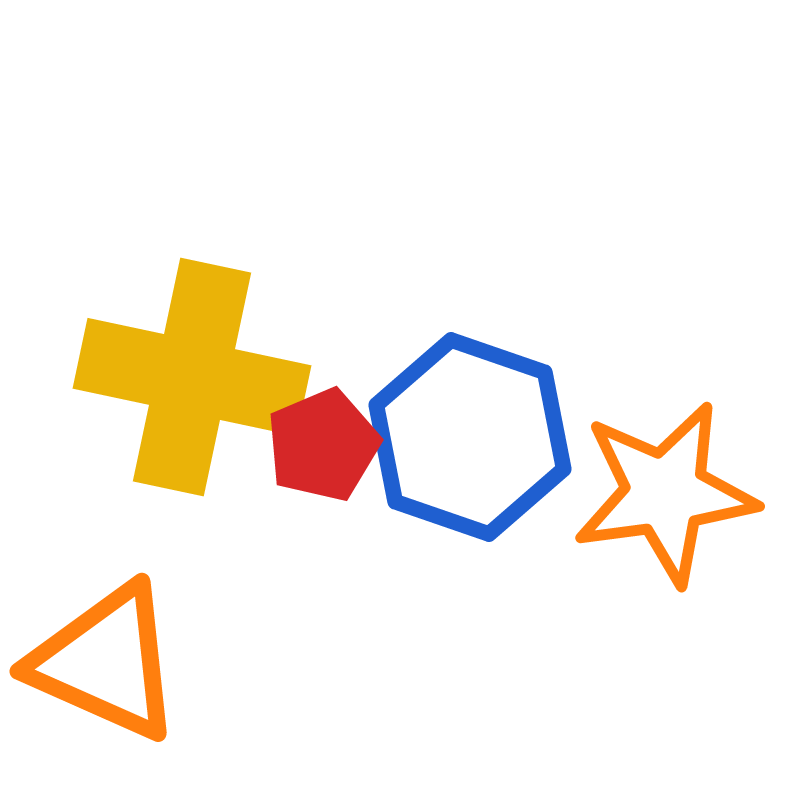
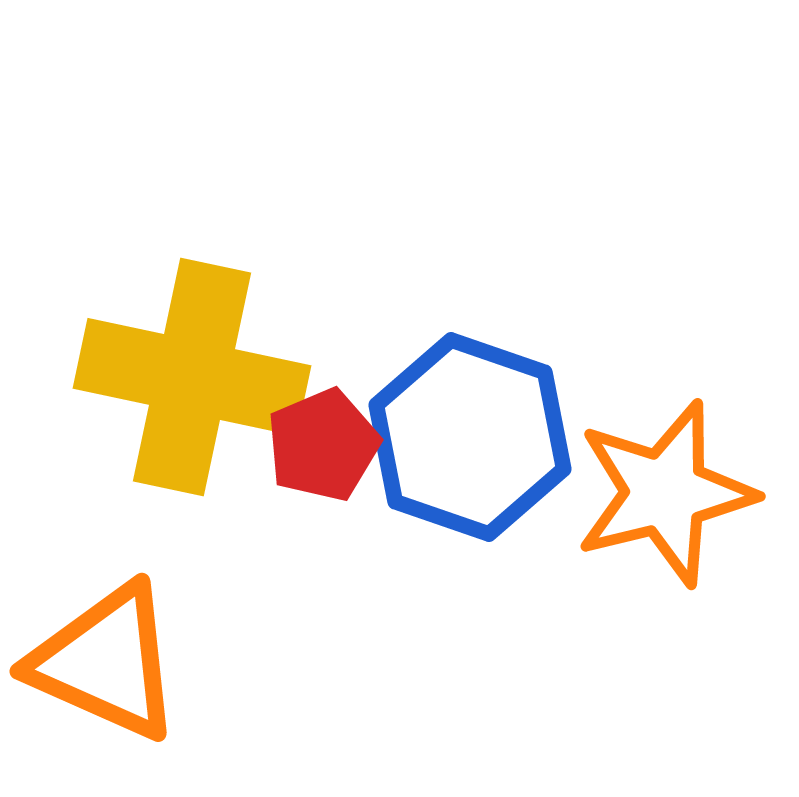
orange star: rotated 6 degrees counterclockwise
